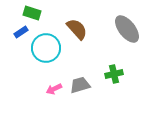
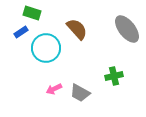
green cross: moved 2 px down
gray trapezoid: moved 8 px down; rotated 135 degrees counterclockwise
